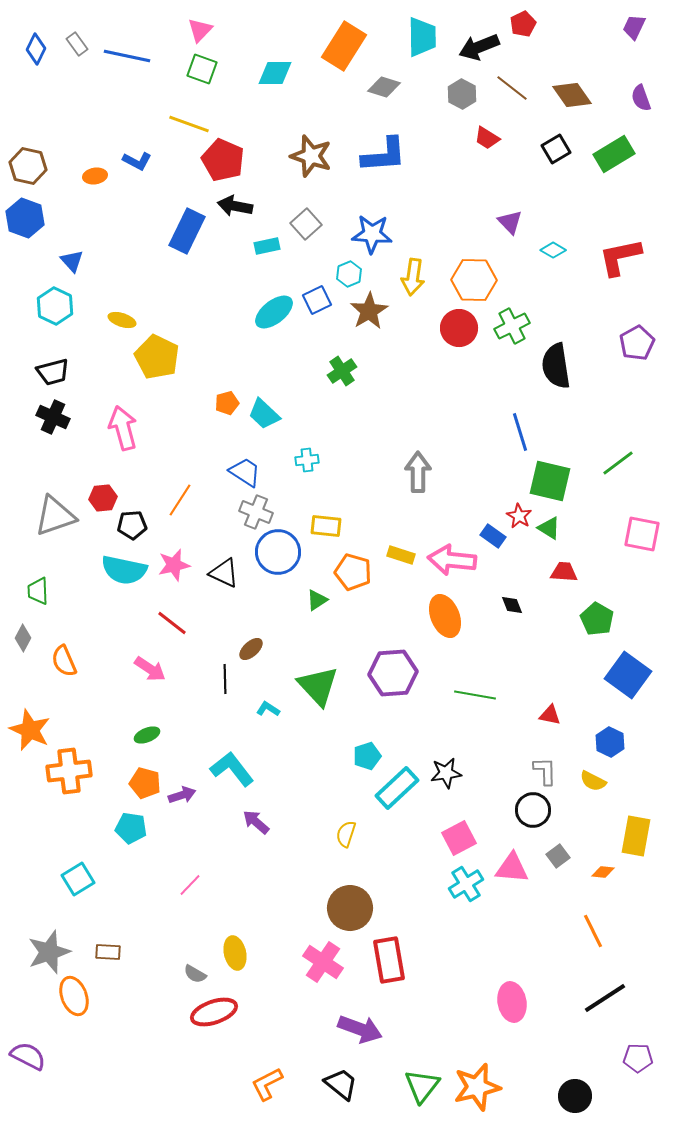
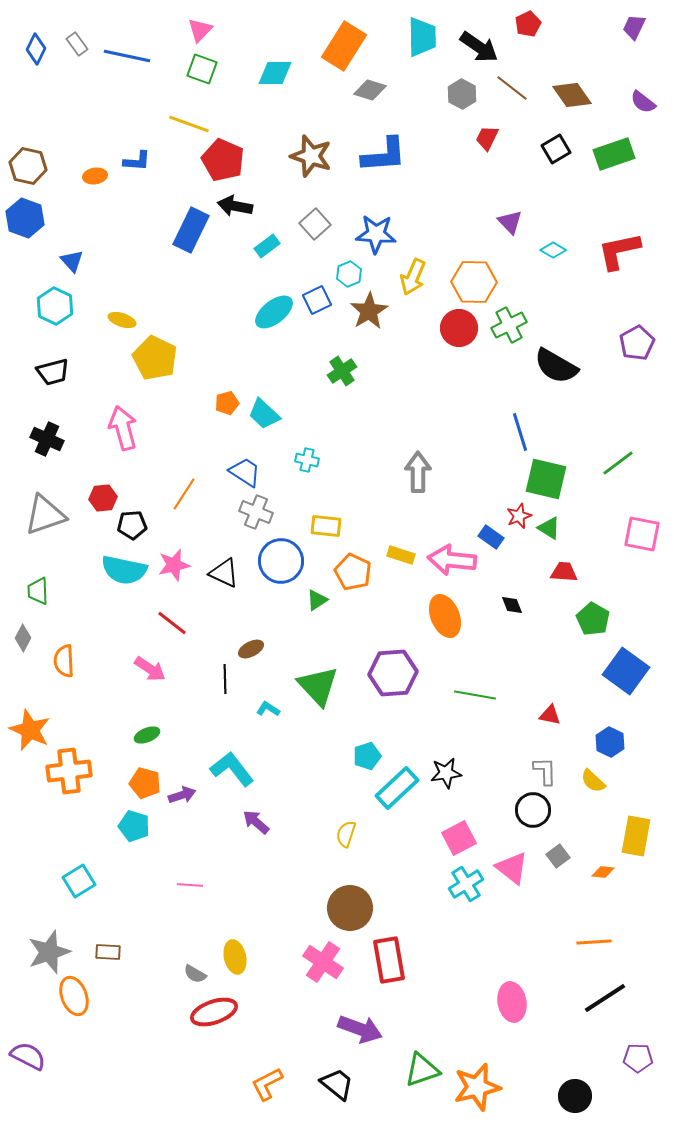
red pentagon at (523, 24): moved 5 px right
black arrow at (479, 47): rotated 123 degrees counterclockwise
gray diamond at (384, 87): moved 14 px left, 3 px down
purple semicircle at (641, 98): moved 2 px right, 4 px down; rotated 32 degrees counterclockwise
red trapezoid at (487, 138): rotated 84 degrees clockwise
green rectangle at (614, 154): rotated 12 degrees clockwise
blue L-shape at (137, 161): rotated 24 degrees counterclockwise
gray square at (306, 224): moved 9 px right
blue rectangle at (187, 231): moved 4 px right, 1 px up
blue star at (372, 234): moved 4 px right
cyan rectangle at (267, 246): rotated 25 degrees counterclockwise
red L-shape at (620, 257): moved 1 px left, 6 px up
yellow arrow at (413, 277): rotated 15 degrees clockwise
orange hexagon at (474, 280): moved 2 px down
green cross at (512, 326): moved 3 px left, 1 px up
yellow pentagon at (157, 357): moved 2 px left, 1 px down
black semicircle at (556, 366): rotated 51 degrees counterclockwise
black cross at (53, 417): moved 6 px left, 22 px down
cyan cross at (307, 460): rotated 20 degrees clockwise
green square at (550, 481): moved 4 px left, 2 px up
orange line at (180, 500): moved 4 px right, 6 px up
gray triangle at (55, 516): moved 10 px left, 1 px up
red star at (519, 516): rotated 20 degrees clockwise
blue rectangle at (493, 536): moved 2 px left, 1 px down
blue circle at (278, 552): moved 3 px right, 9 px down
orange pentagon at (353, 572): rotated 9 degrees clockwise
green pentagon at (597, 619): moved 4 px left
brown ellipse at (251, 649): rotated 15 degrees clockwise
orange semicircle at (64, 661): rotated 20 degrees clockwise
blue square at (628, 675): moved 2 px left, 4 px up
yellow semicircle at (593, 781): rotated 16 degrees clockwise
cyan pentagon at (131, 828): moved 3 px right, 2 px up; rotated 8 degrees clockwise
pink triangle at (512, 868): rotated 33 degrees clockwise
cyan square at (78, 879): moved 1 px right, 2 px down
pink line at (190, 885): rotated 50 degrees clockwise
orange line at (593, 931): moved 1 px right, 11 px down; rotated 68 degrees counterclockwise
yellow ellipse at (235, 953): moved 4 px down
black trapezoid at (341, 1084): moved 4 px left
green triangle at (422, 1086): moved 16 px up; rotated 33 degrees clockwise
